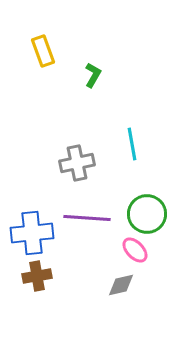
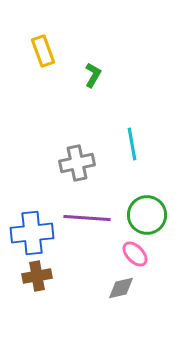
green circle: moved 1 px down
pink ellipse: moved 4 px down
gray diamond: moved 3 px down
